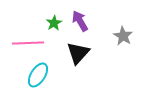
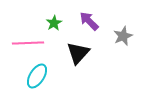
purple arrow: moved 9 px right; rotated 15 degrees counterclockwise
gray star: rotated 18 degrees clockwise
cyan ellipse: moved 1 px left, 1 px down
